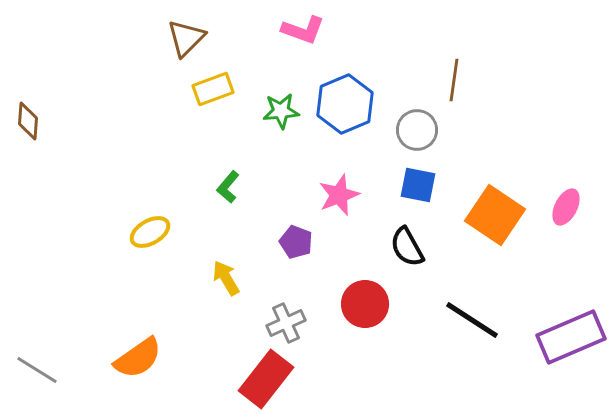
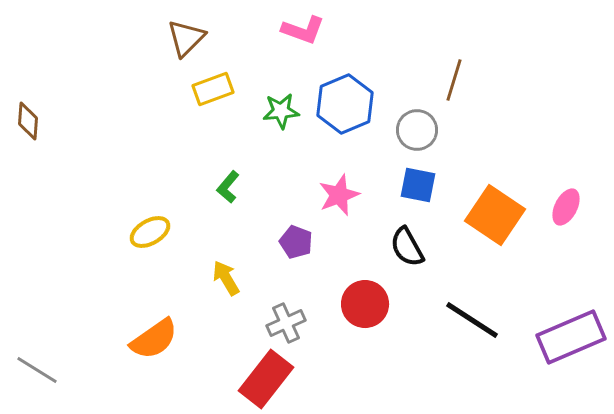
brown line: rotated 9 degrees clockwise
orange semicircle: moved 16 px right, 19 px up
